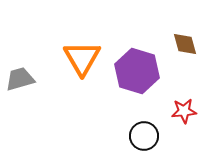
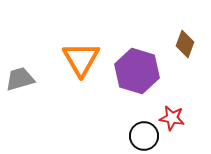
brown diamond: rotated 36 degrees clockwise
orange triangle: moved 1 px left, 1 px down
red star: moved 12 px left, 7 px down; rotated 15 degrees clockwise
